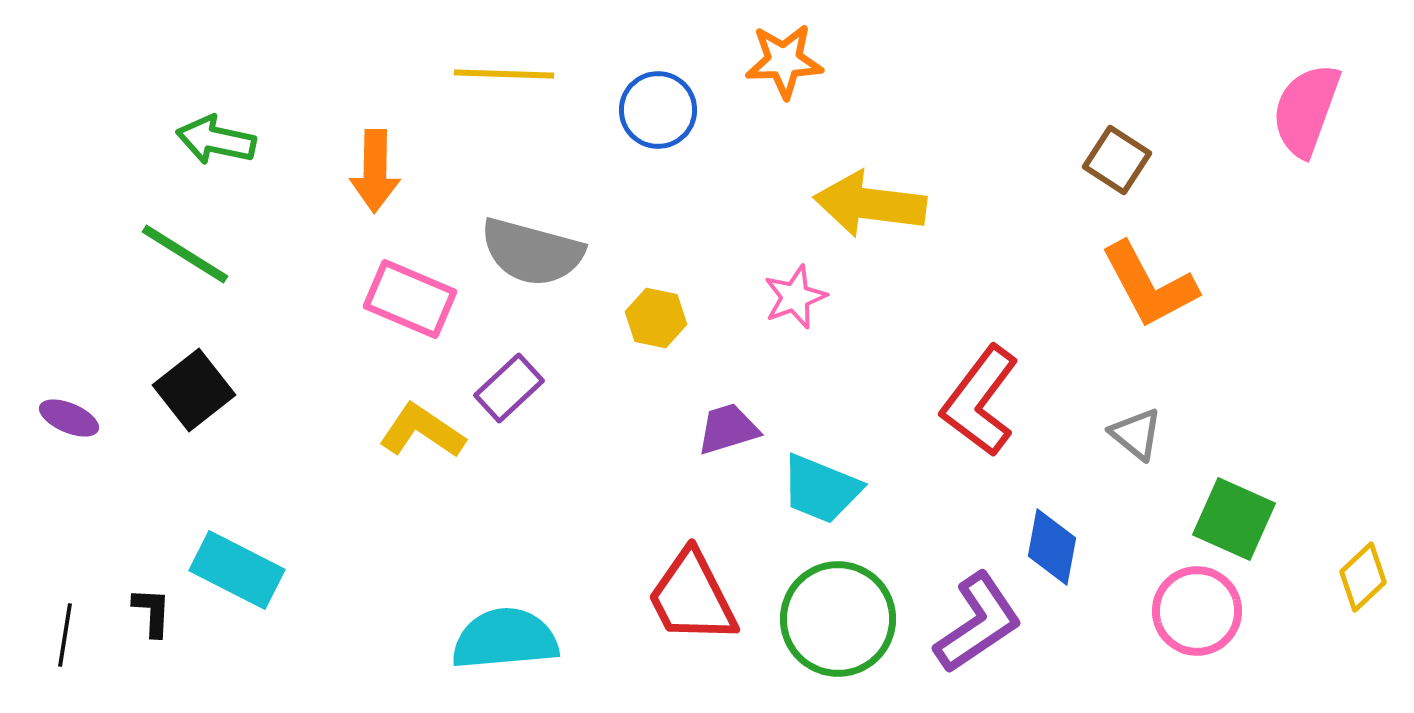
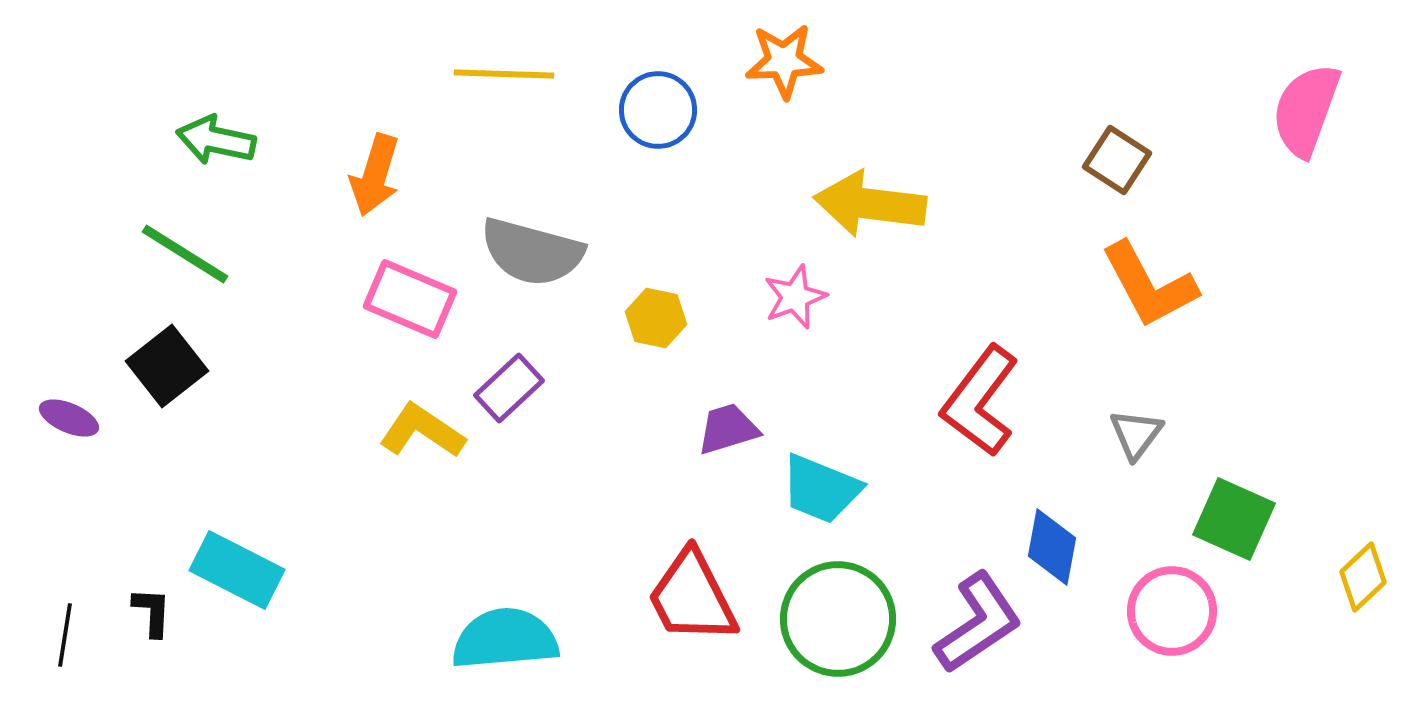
orange arrow: moved 4 px down; rotated 16 degrees clockwise
black square: moved 27 px left, 24 px up
gray triangle: rotated 28 degrees clockwise
pink circle: moved 25 px left
